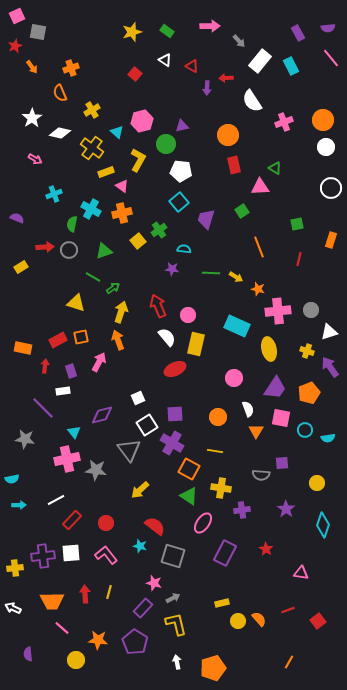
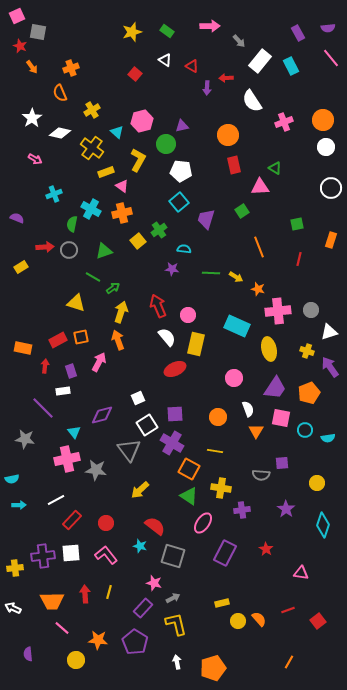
red star at (15, 46): moved 5 px right; rotated 24 degrees counterclockwise
